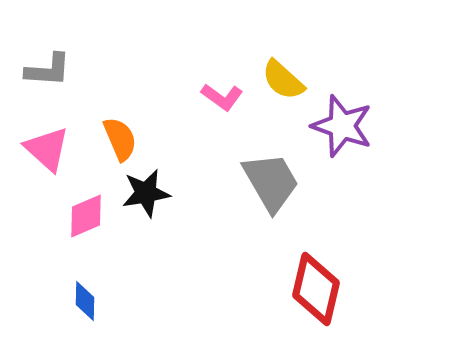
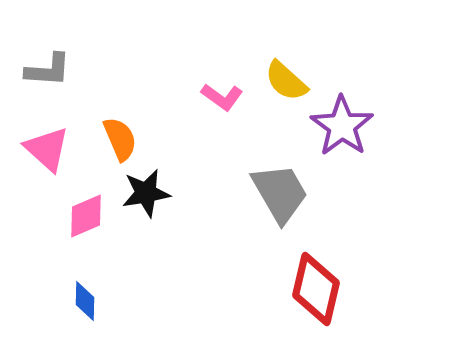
yellow semicircle: moved 3 px right, 1 px down
purple star: rotated 16 degrees clockwise
gray trapezoid: moved 9 px right, 11 px down
